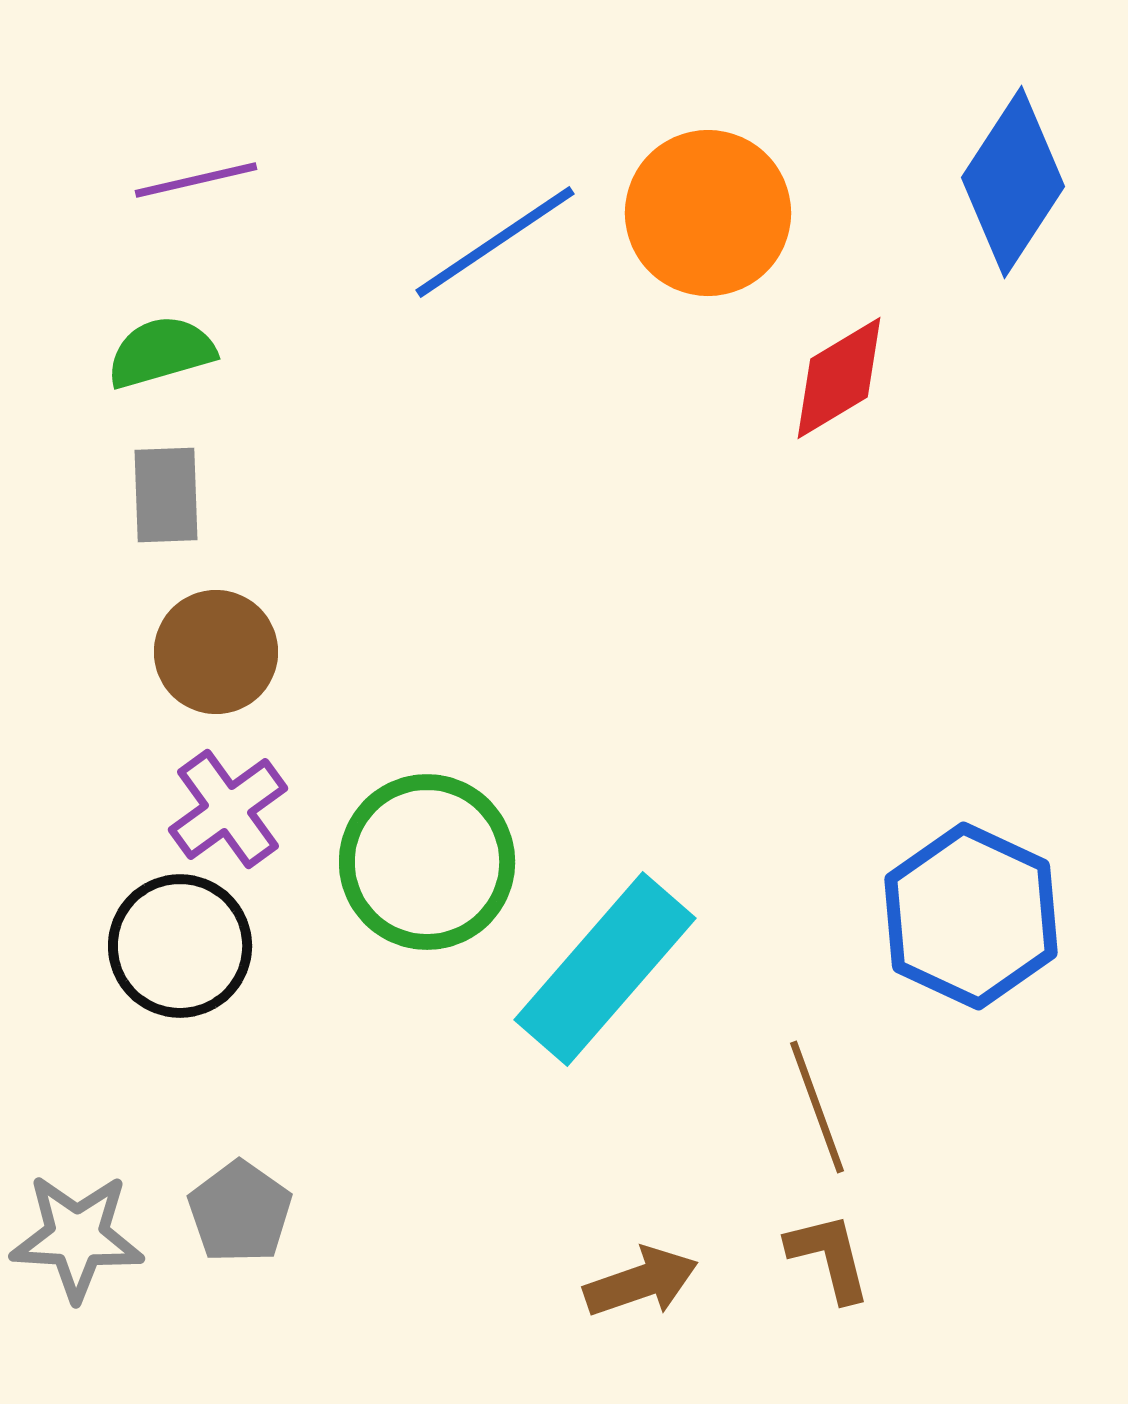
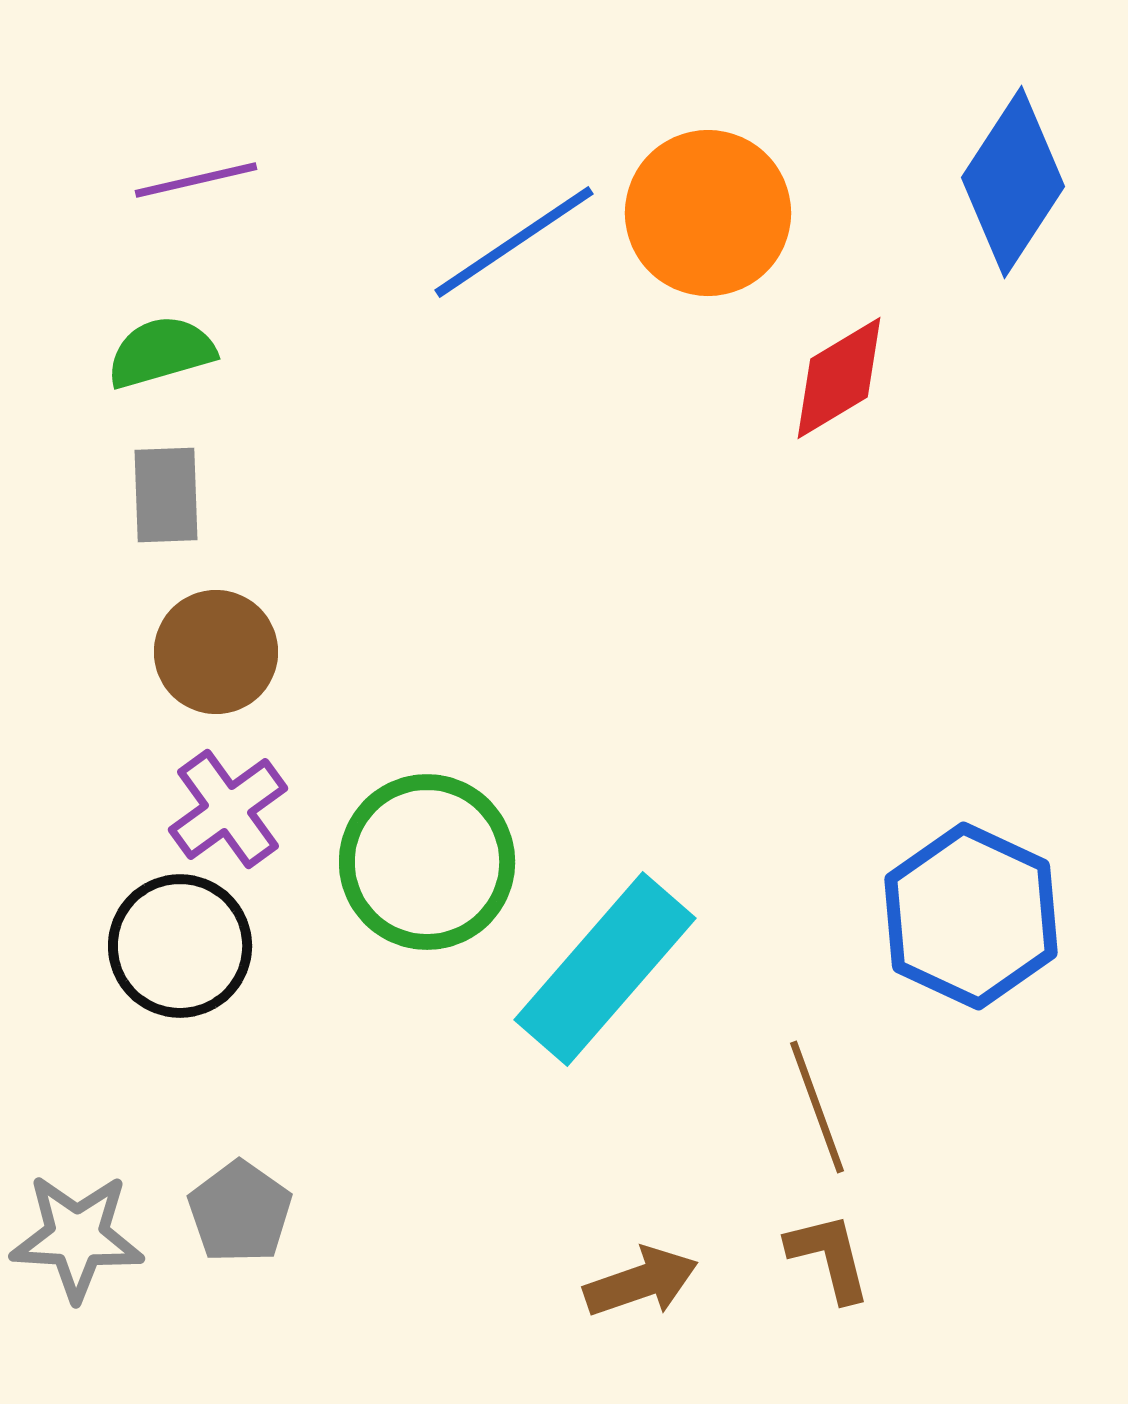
blue line: moved 19 px right
